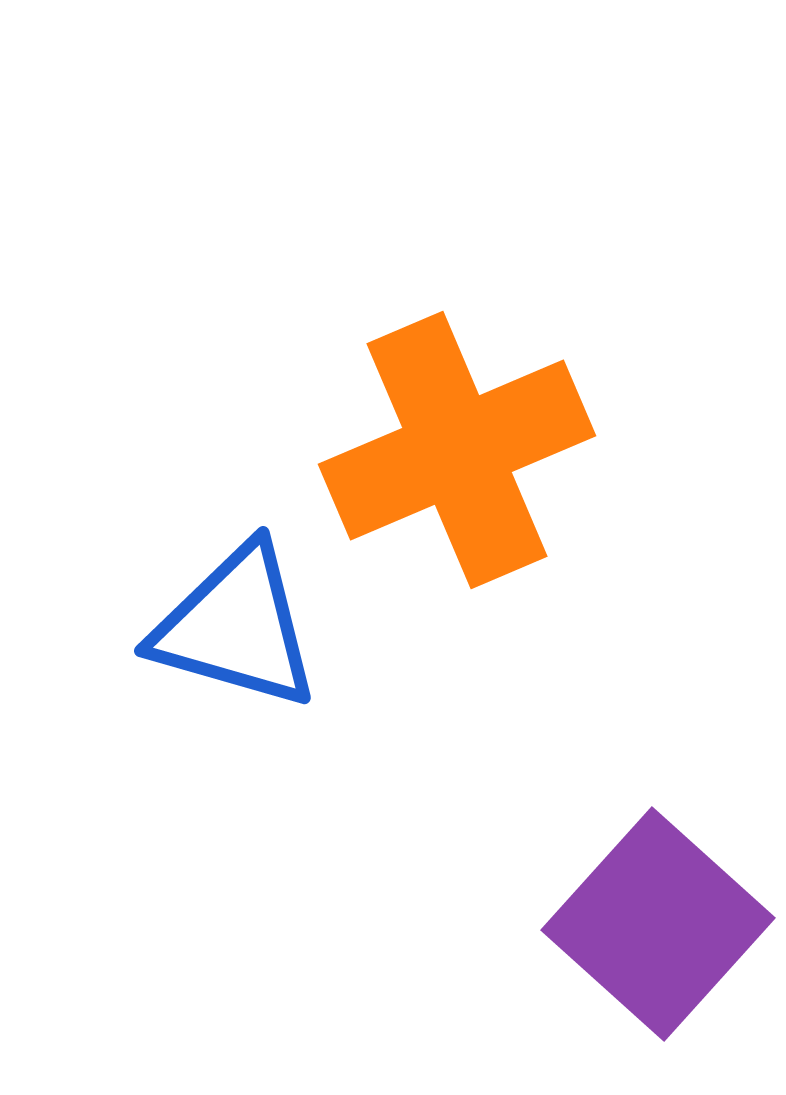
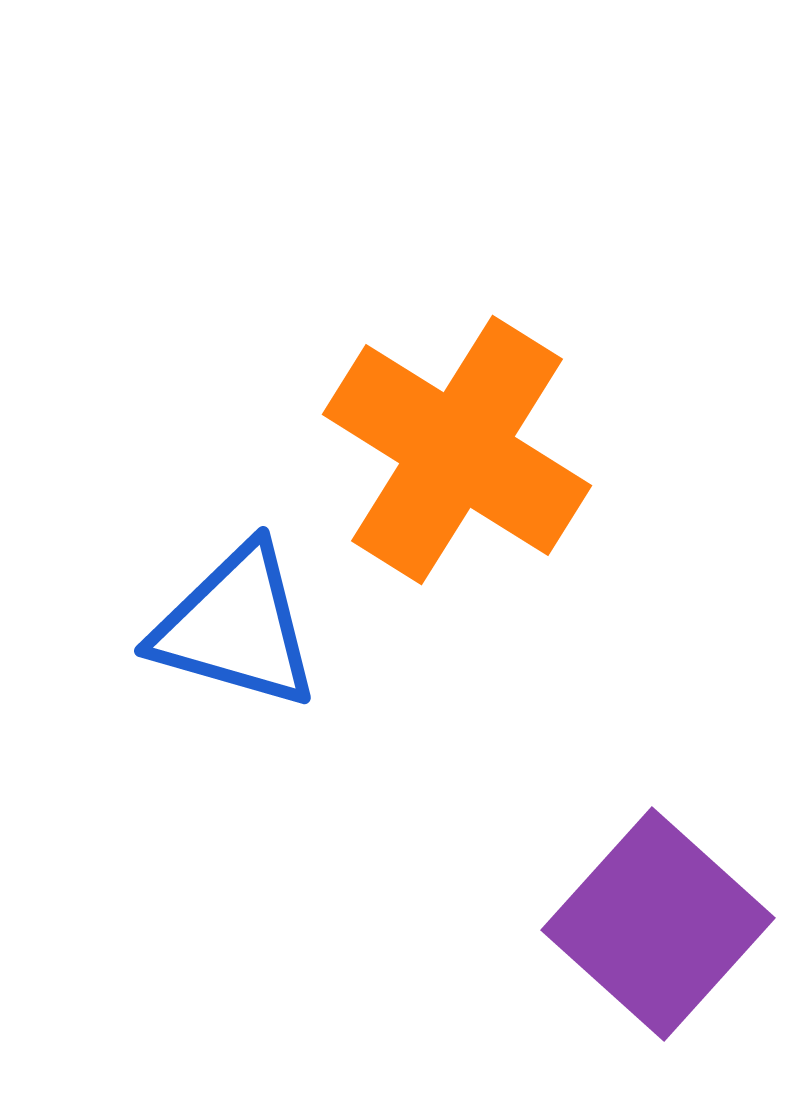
orange cross: rotated 35 degrees counterclockwise
